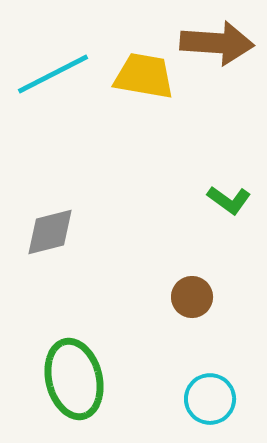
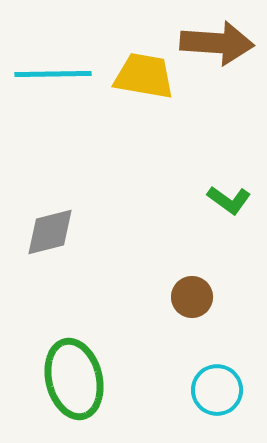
cyan line: rotated 26 degrees clockwise
cyan circle: moved 7 px right, 9 px up
